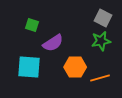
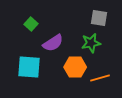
gray square: moved 4 px left; rotated 18 degrees counterclockwise
green square: moved 1 px left, 1 px up; rotated 24 degrees clockwise
green star: moved 10 px left, 2 px down
